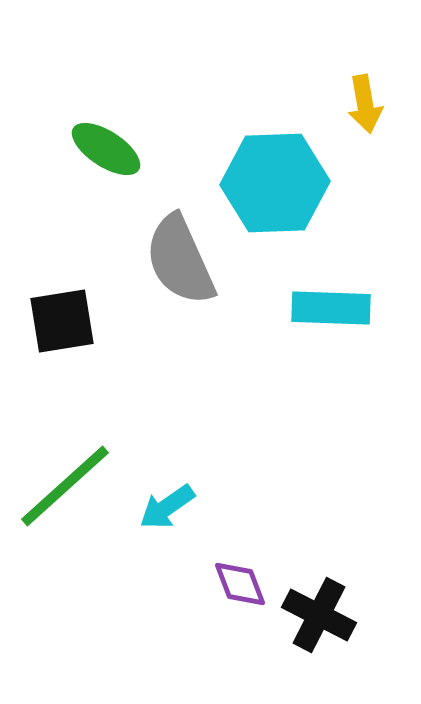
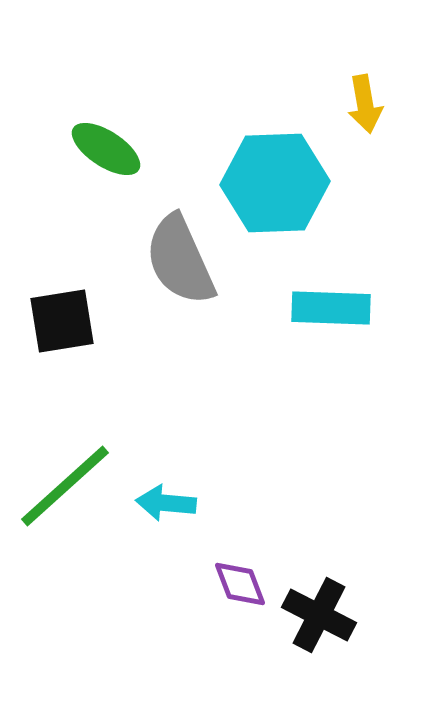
cyan arrow: moved 1 px left, 4 px up; rotated 40 degrees clockwise
